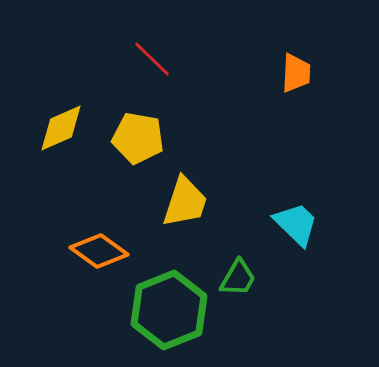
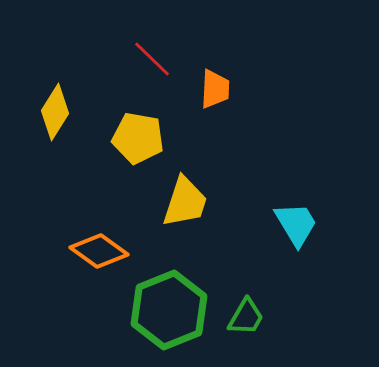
orange trapezoid: moved 81 px left, 16 px down
yellow diamond: moved 6 px left, 16 px up; rotated 34 degrees counterclockwise
cyan trapezoid: rotated 15 degrees clockwise
green trapezoid: moved 8 px right, 39 px down
